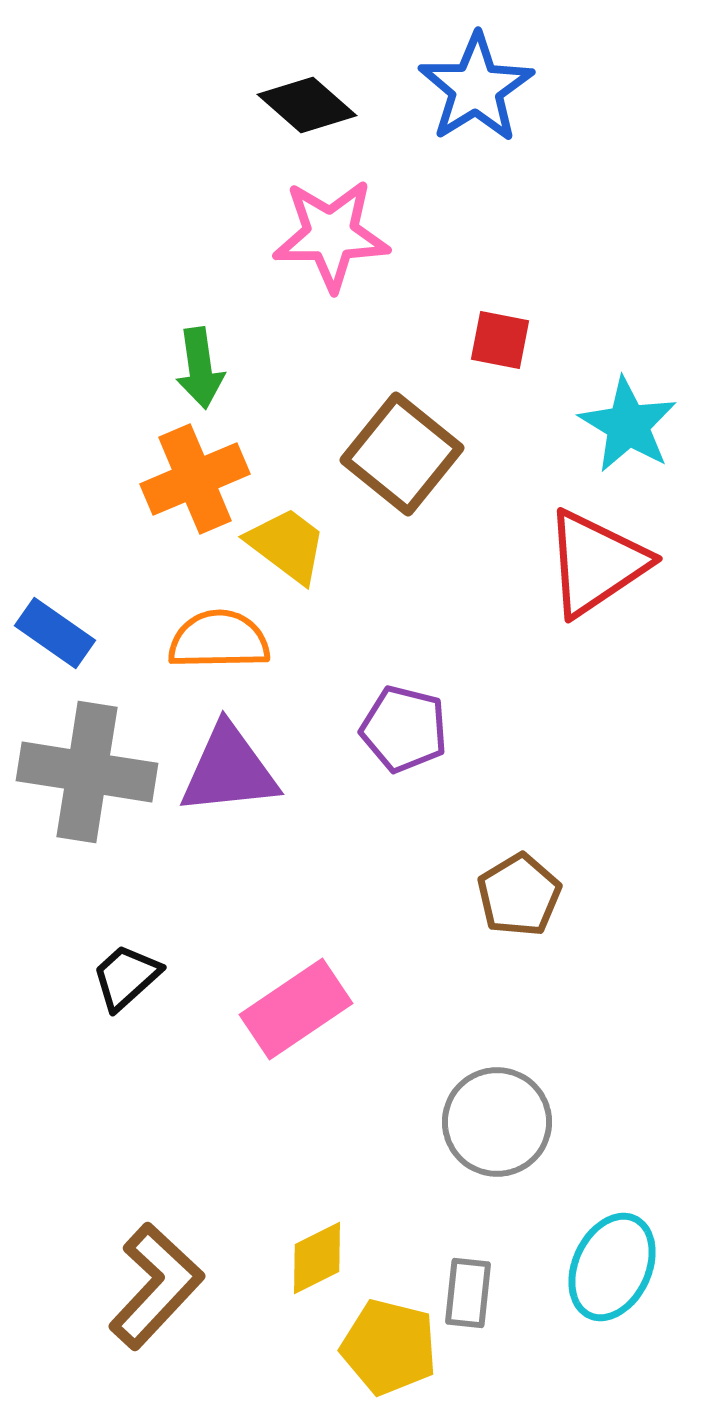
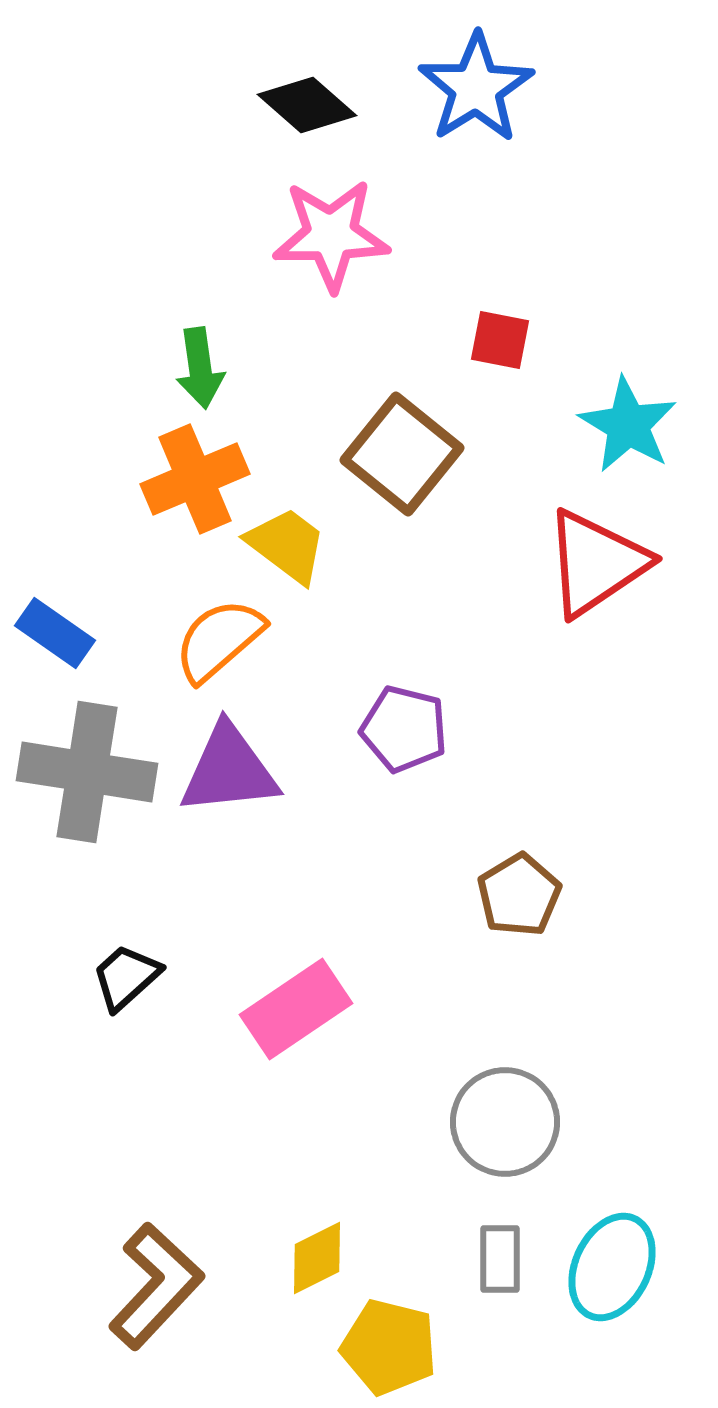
orange semicircle: rotated 40 degrees counterclockwise
gray circle: moved 8 px right
gray rectangle: moved 32 px right, 34 px up; rotated 6 degrees counterclockwise
